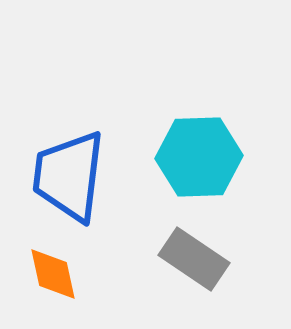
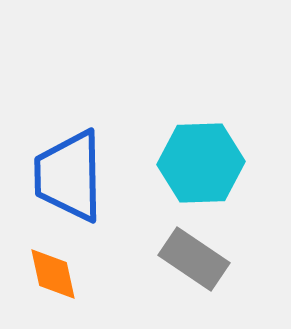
cyan hexagon: moved 2 px right, 6 px down
blue trapezoid: rotated 8 degrees counterclockwise
